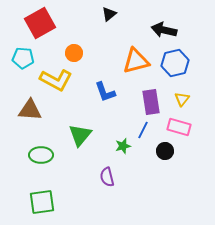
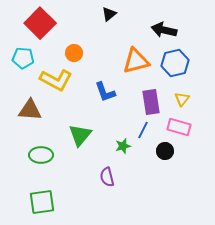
red square: rotated 16 degrees counterclockwise
